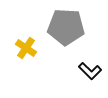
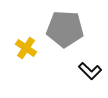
gray pentagon: moved 1 px left, 2 px down
